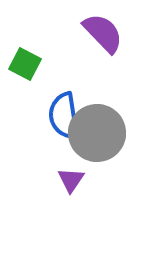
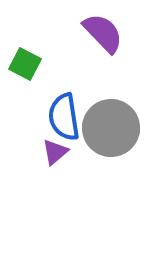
blue semicircle: moved 1 px down
gray circle: moved 14 px right, 5 px up
purple triangle: moved 16 px left, 28 px up; rotated 16 degrees clockwise
